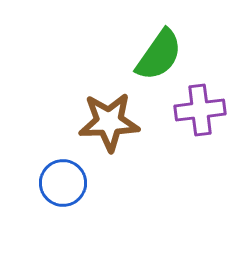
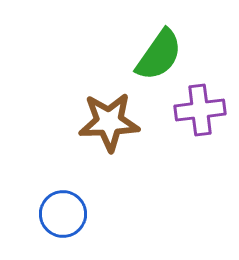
blue circle: moved 31 px down
